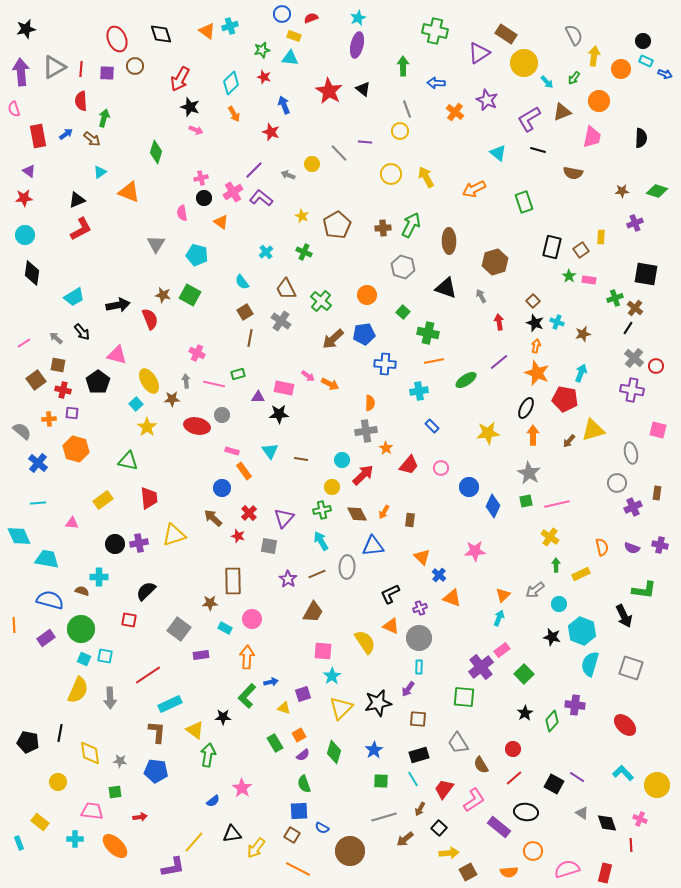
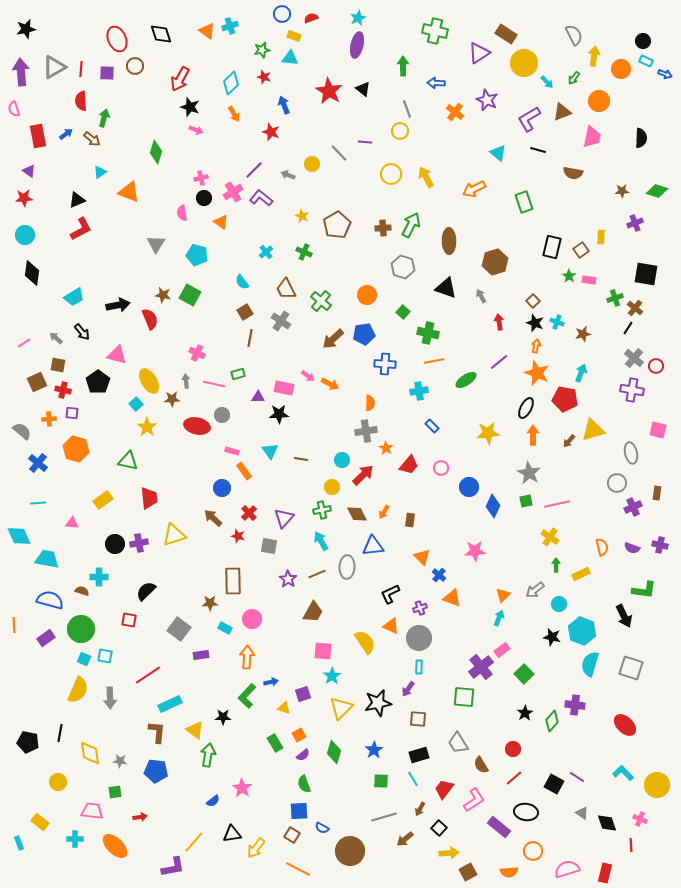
brown square at (36, 380): moved 1 px right, 2 px down; rotated 12 degrees clockwise
